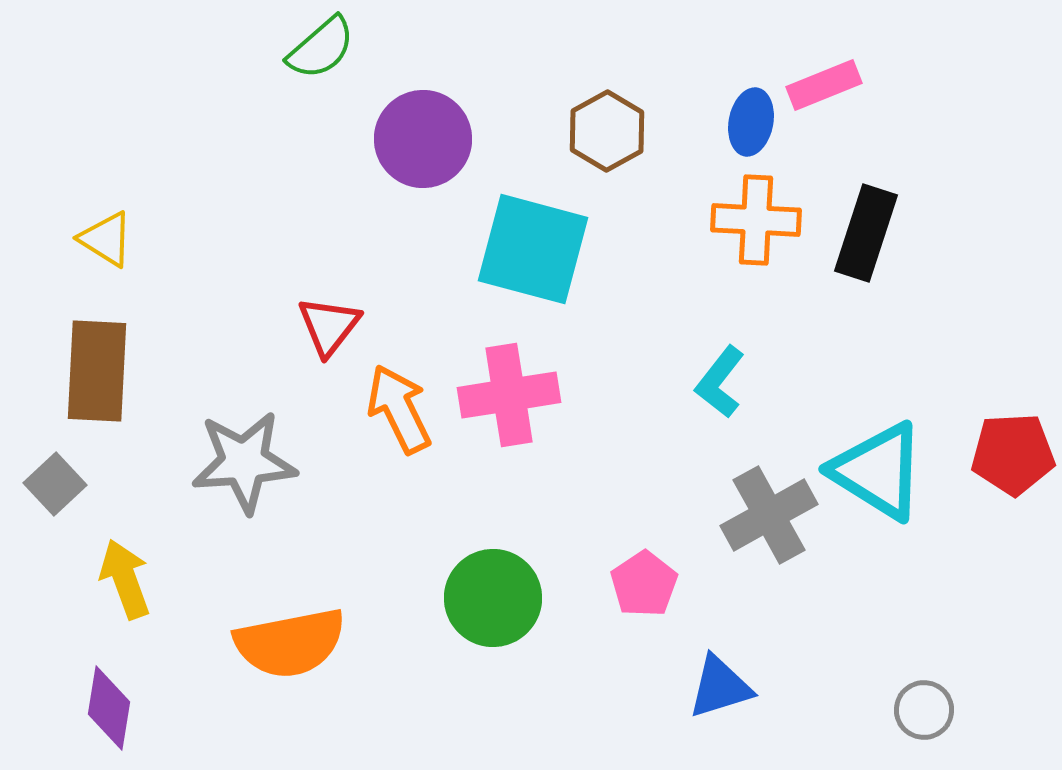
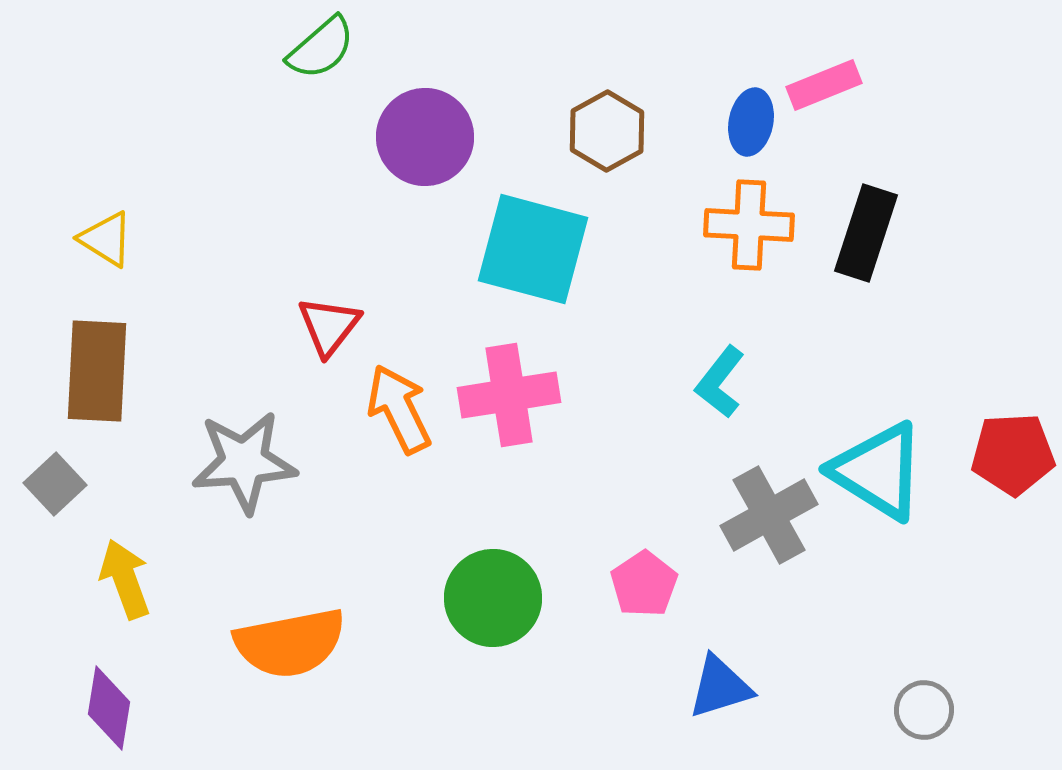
purple circle: moved 2 px right, 2 px up
orange cross: moved 7 px left, 5 px down
